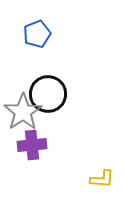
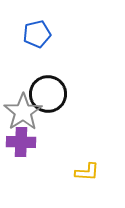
blue pentagon: rotated 8 degrees clockwise
purple cross: moved 11 px left, 3 px up; rotated 8 degrees clockwise
yellow L-shape: moved 15 px left, 7 px up
